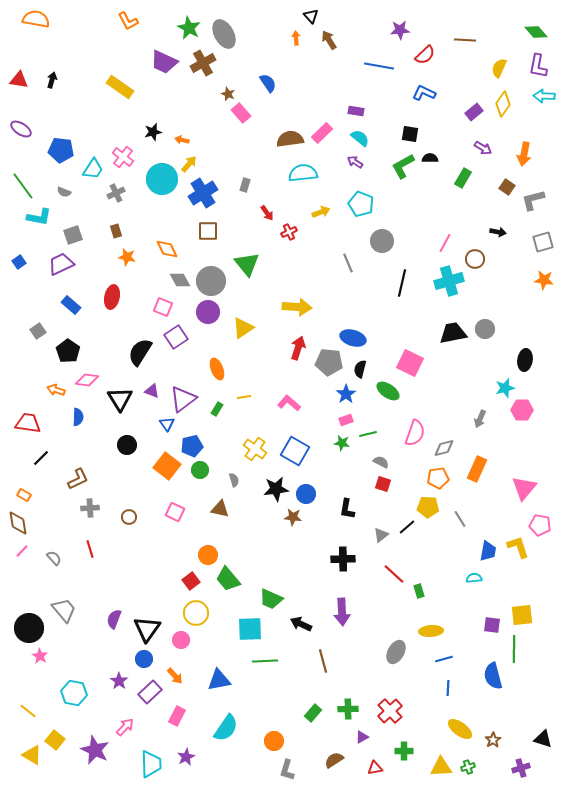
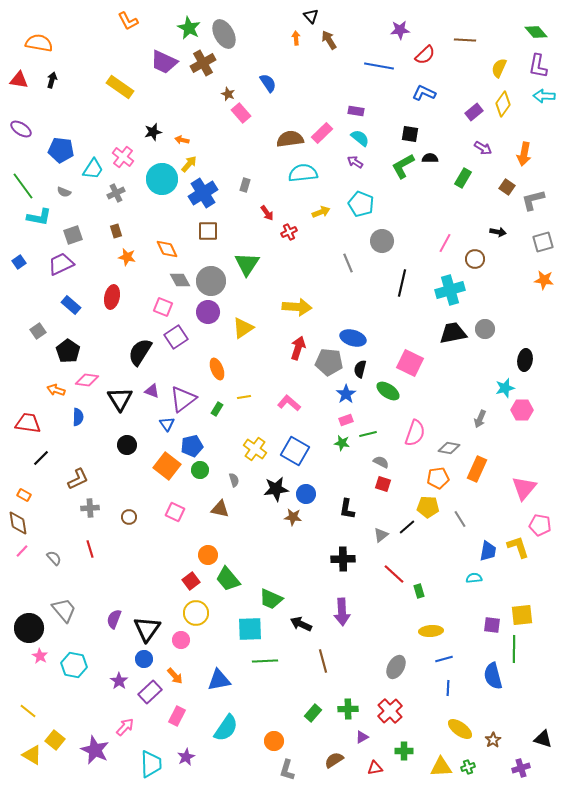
orange semicircle at (36, 19): moved 3 px right, 24 px down
green triangle at (247, 264): rotated 12 degrees clockwise
cyan cross at (449, 281): moved 1 px right, 9 px down
gray diamond at (444, 448): moved 5 px right; rotated 25 degrees clockwise
gray ellipse at (396, 652): moved 15 px down
cyan hexagon at (74, 693): moved 28 px up
